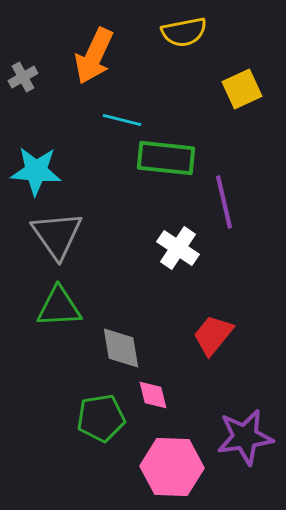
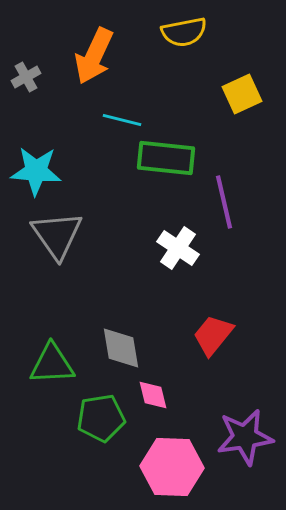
gray cross: moved 3 px right
yellow square: moved 5 px down
green triangle: moved 7 px left, 57 px down
